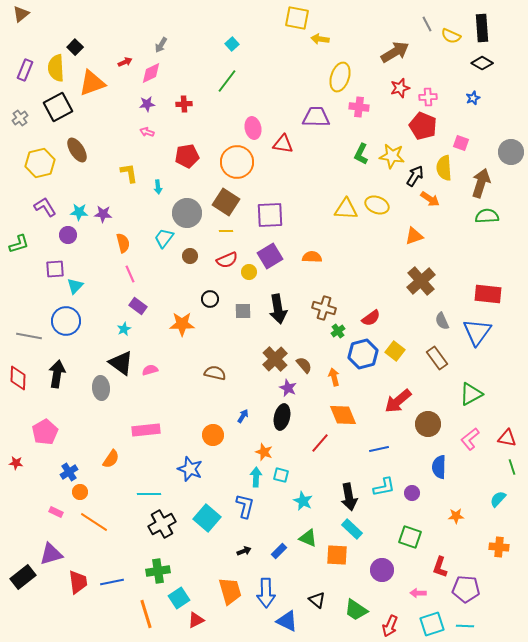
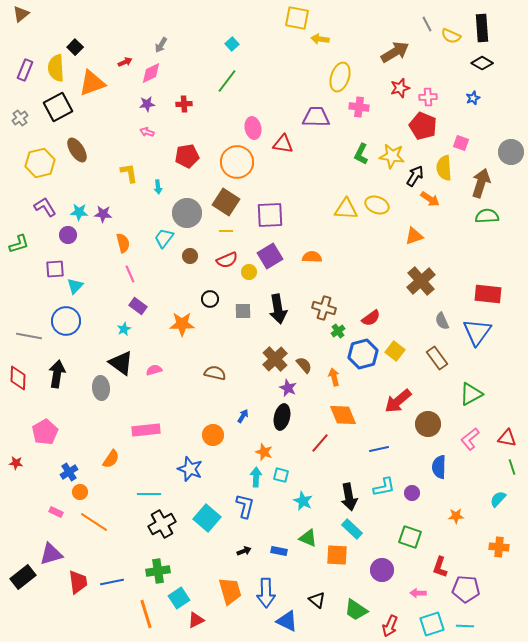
pink semicircle at (150, 370): moved 4 px right
blue rectangle at (279, 551): rotated 56 degrees clockwise
